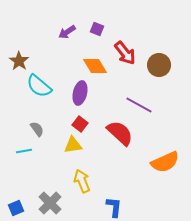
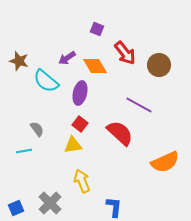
purple arrow: moved 26 px down
brown star: rotated 18 degrees counterclockwise
cyan semicircle: moved 7 px right, 5 px up
